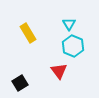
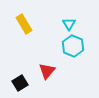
yellow rectangle: moved 4 px left, 9 px up
red triangle: moved 12 px left; rotated 18 degrees clockwise
